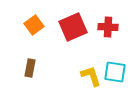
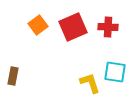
orange square: moved 4 px right
brown rectangle: moved 17 px left, 8 px down
yellow L-shape: moved 1 px left, 7 px down
